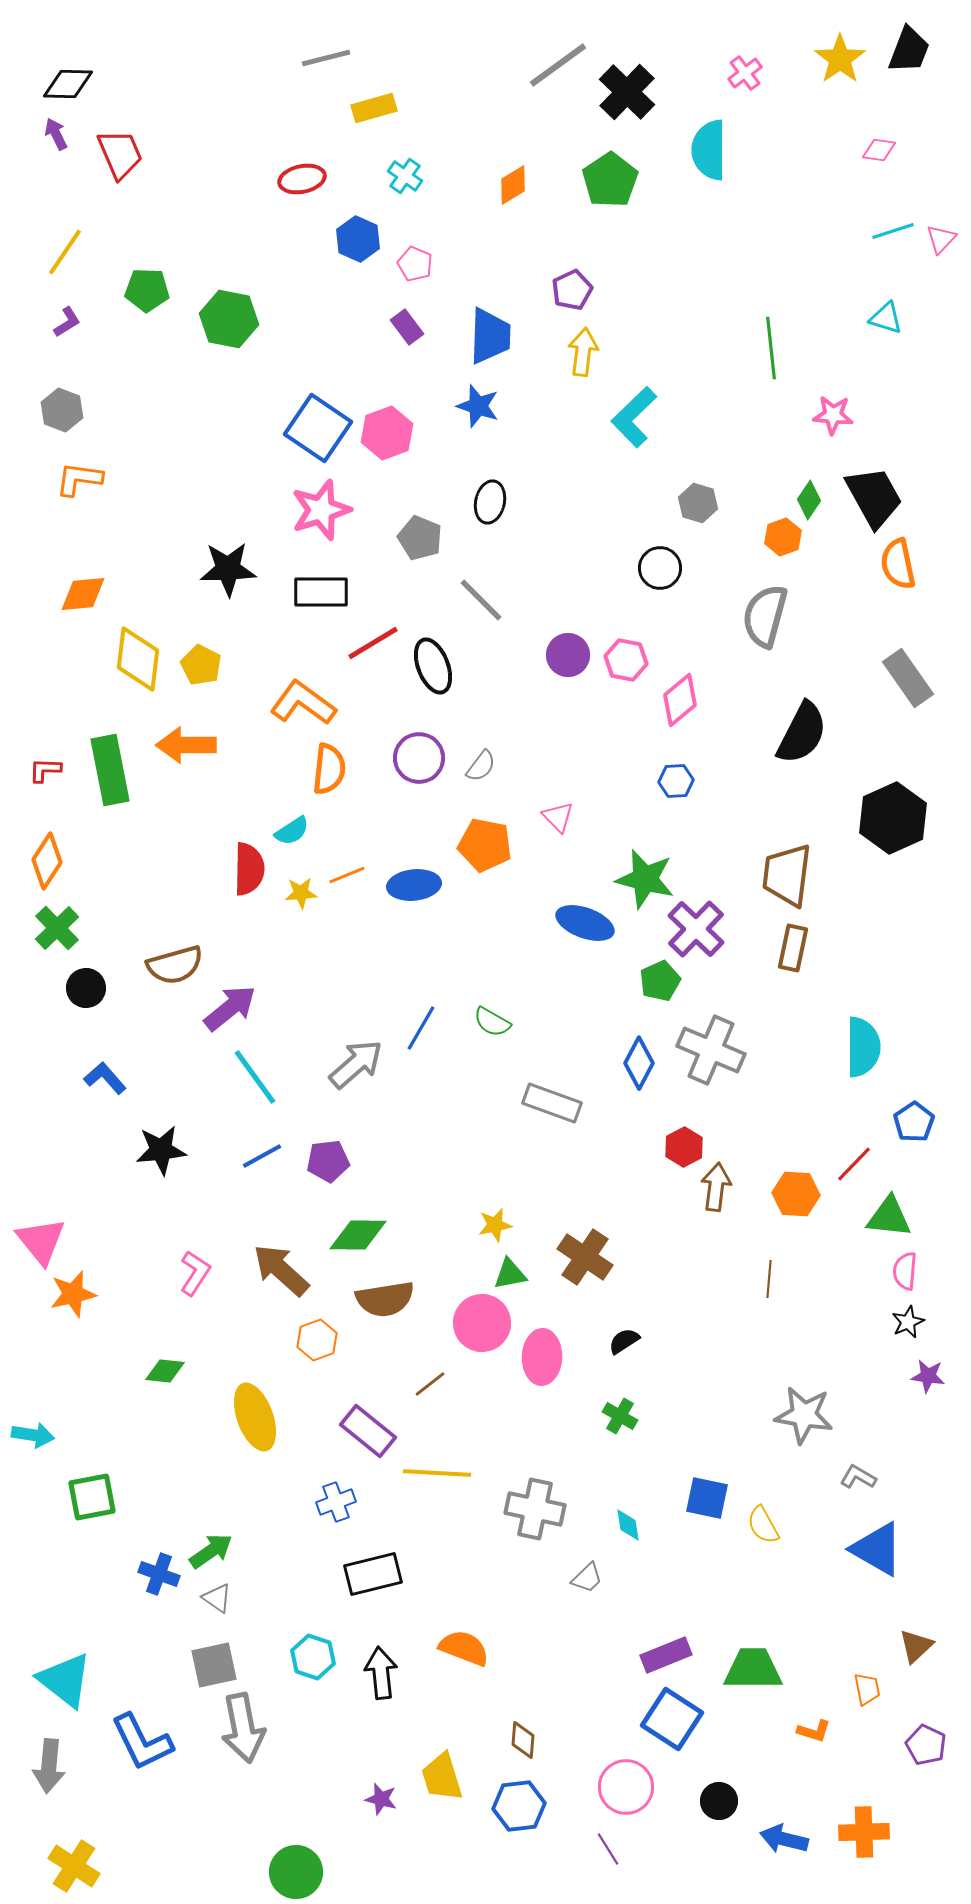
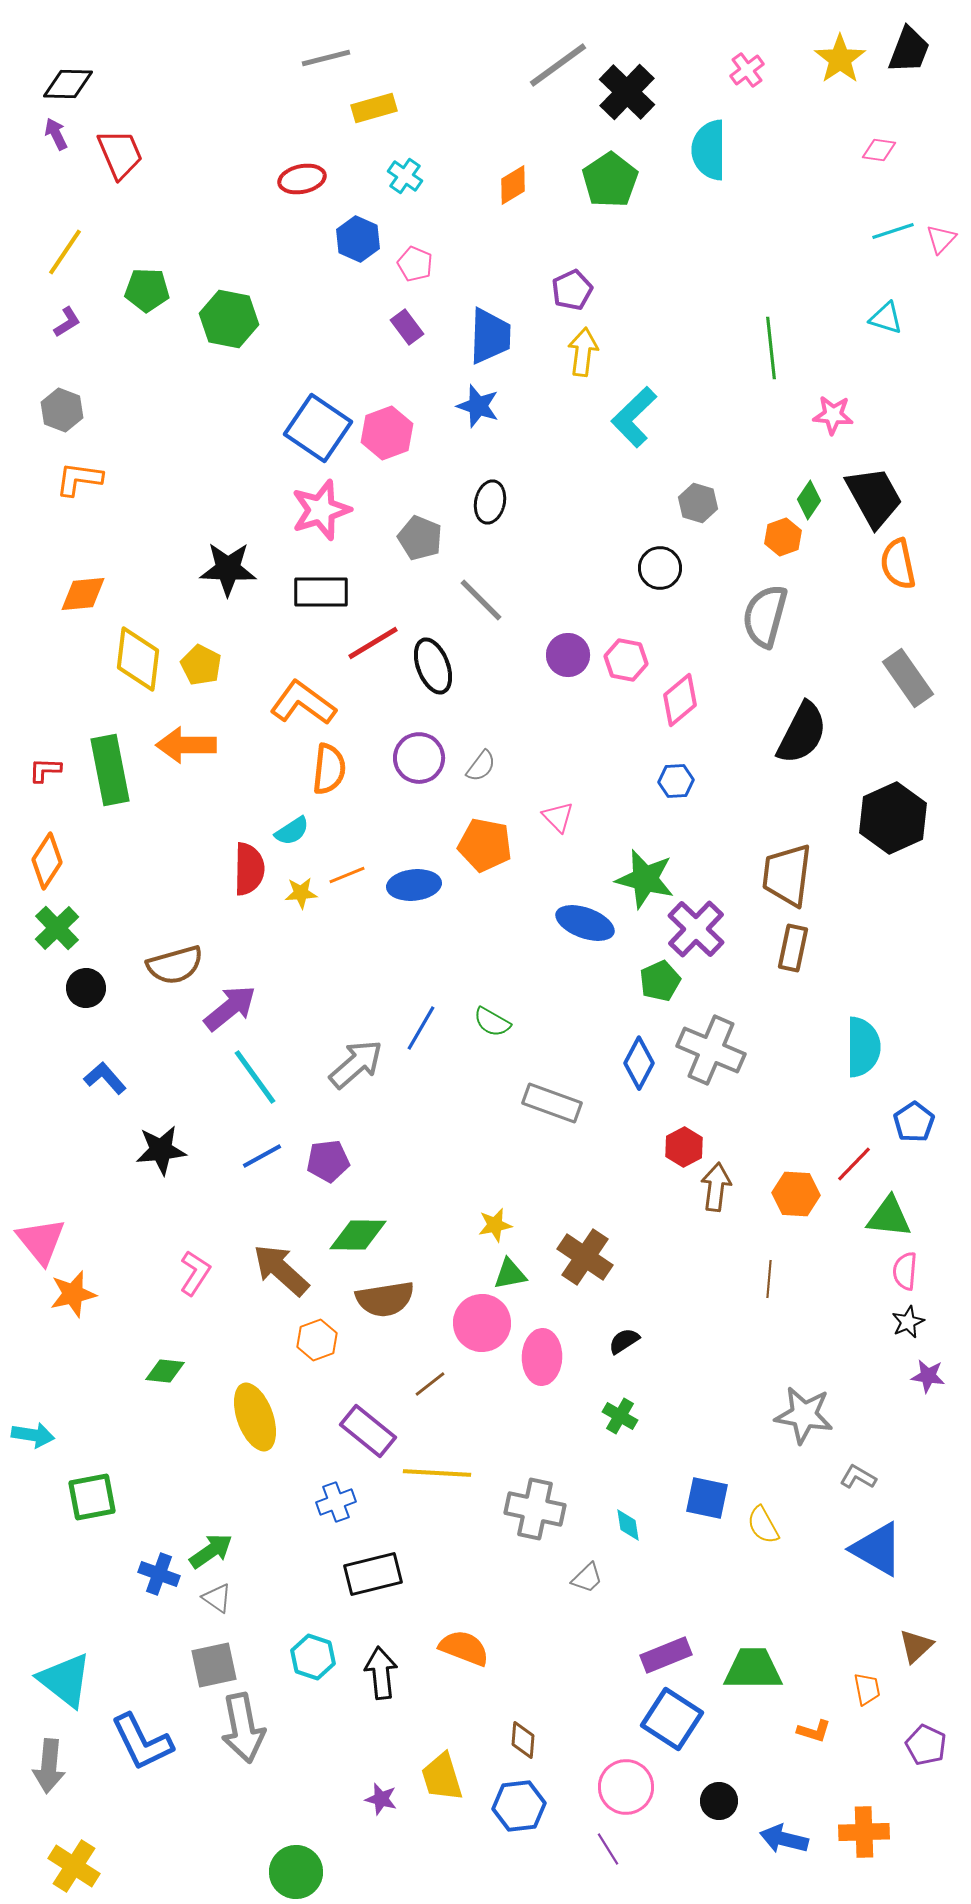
pink cross at (745, 73): moved 2 px right, 3 px up
black star at (228, 569): rotated 4 degrees clockwise
